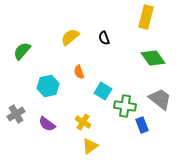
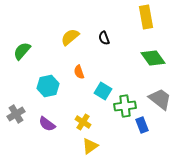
yellow rectangle: rotated 25 degrees counterclockwise
green cross: rotated 15 degrees counterclockwise
